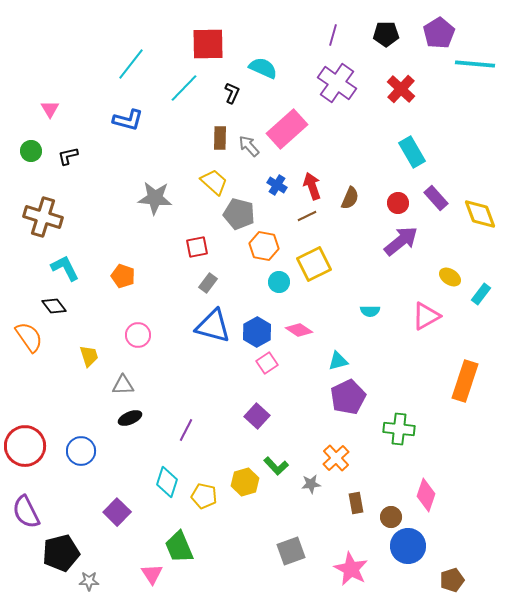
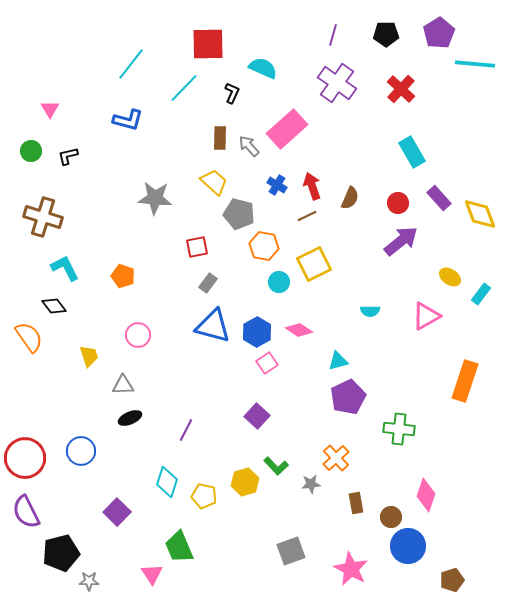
purple rectangle at (436, 198): moved 3 px right
red circle at (25, 446): moved 12 px down
